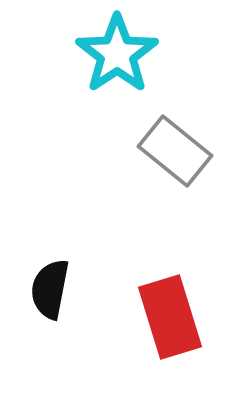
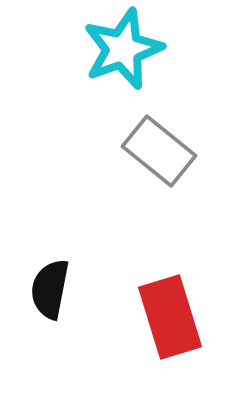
cyan star: moved 6 px right, 5 px up; rotated 14 degrees clockwise
gray rectangle: moved 16 px left
